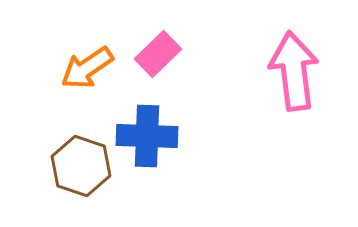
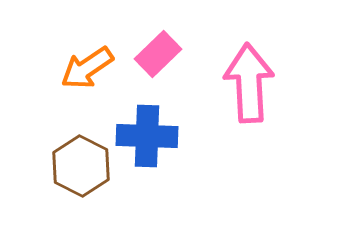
pink arrow: moved 45 px left, 12 px down; rotated 4 degrees clockwise
brown hexagon: rotated 8 degrees clockwise
